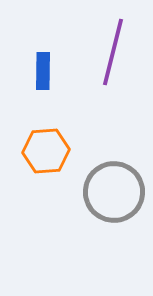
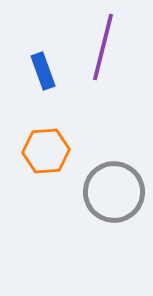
purple line: moved 10 px left, 5 px up
blue rectangle: rotated 21 degrees counterclockwise
